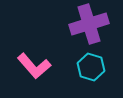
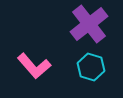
purple cross: rotated 21 degrees counterclockwise
